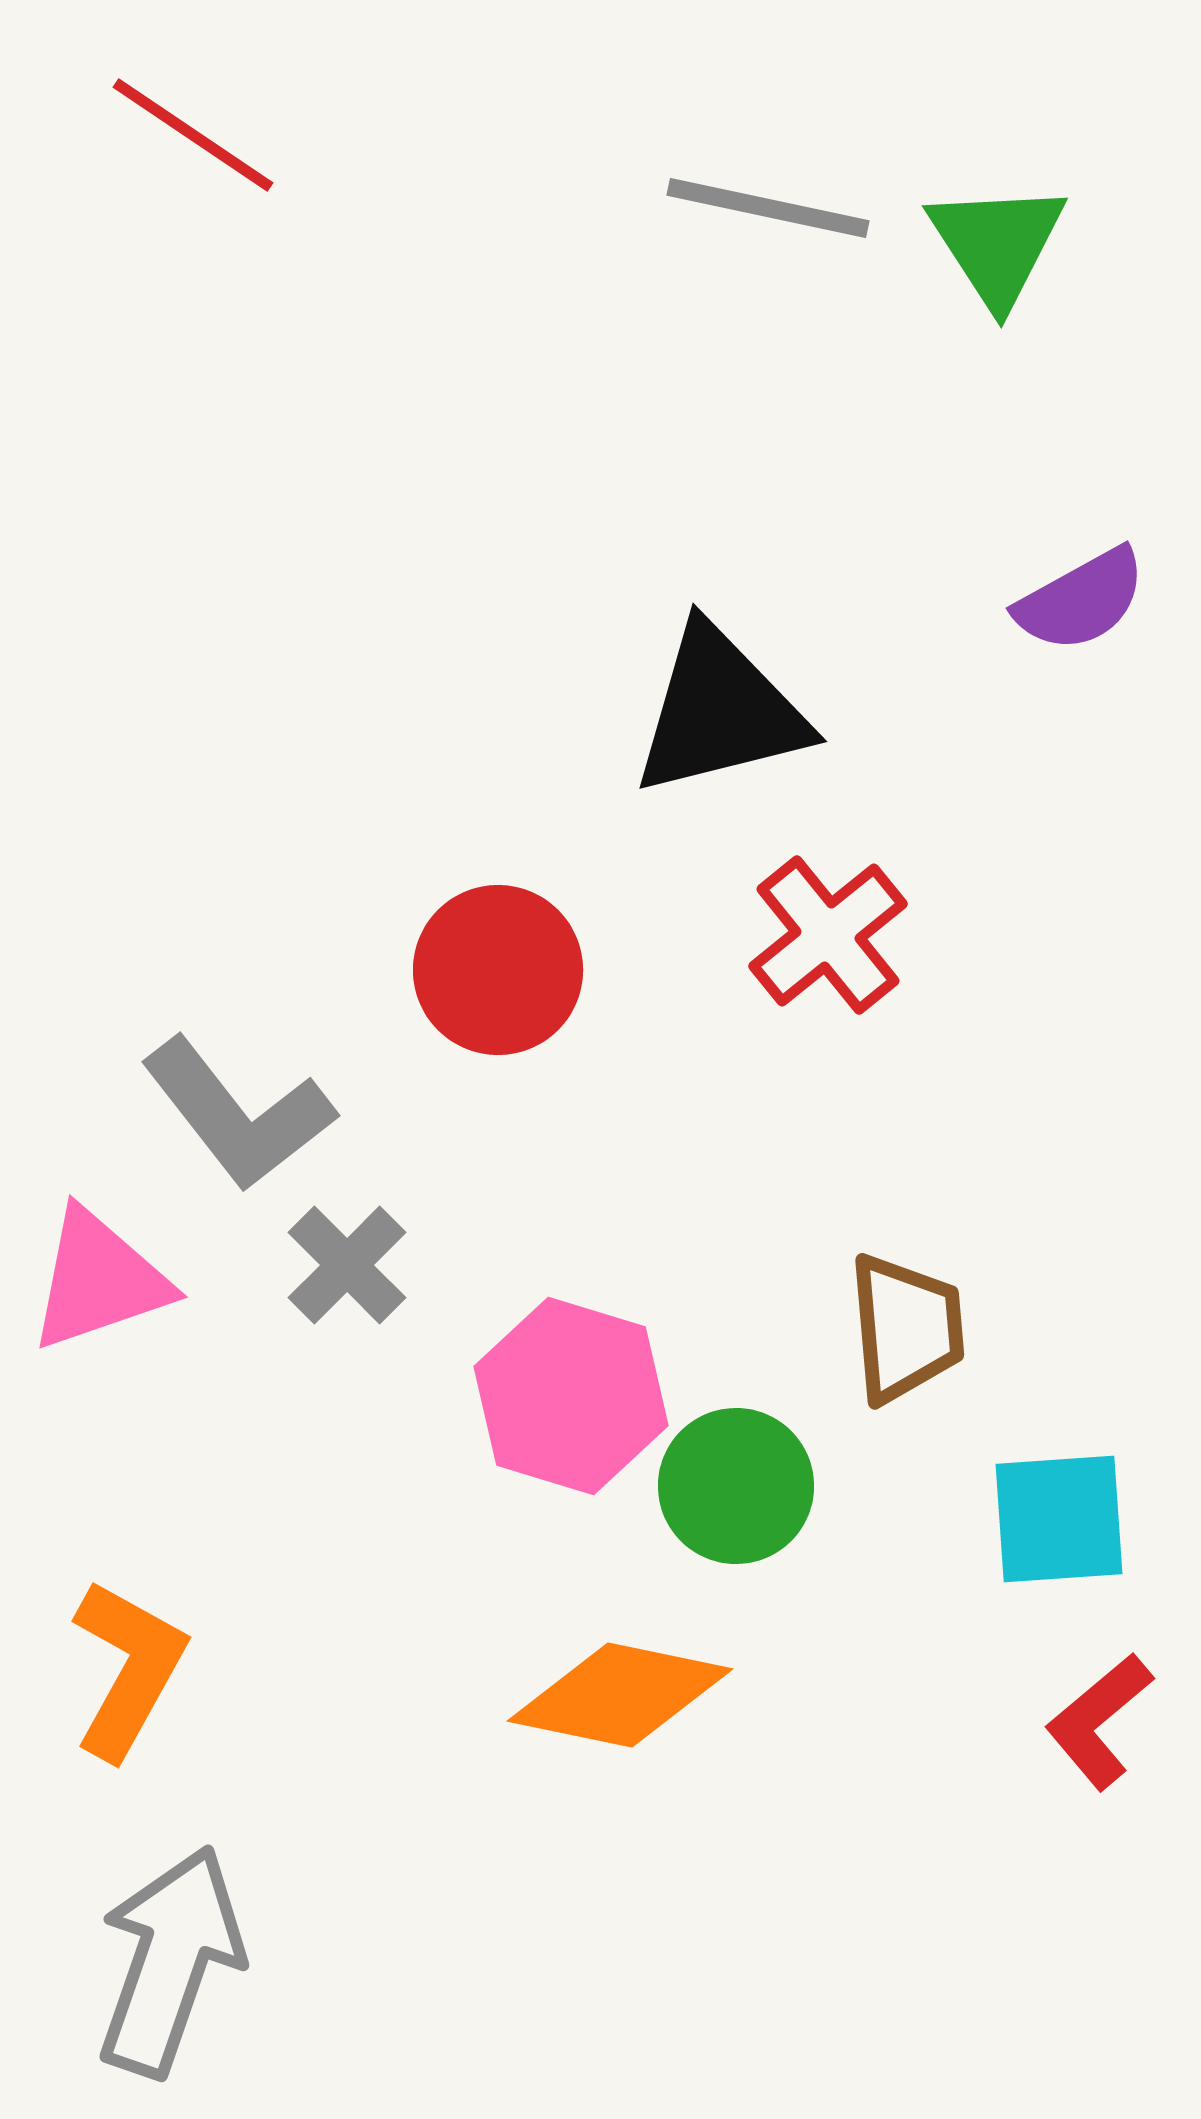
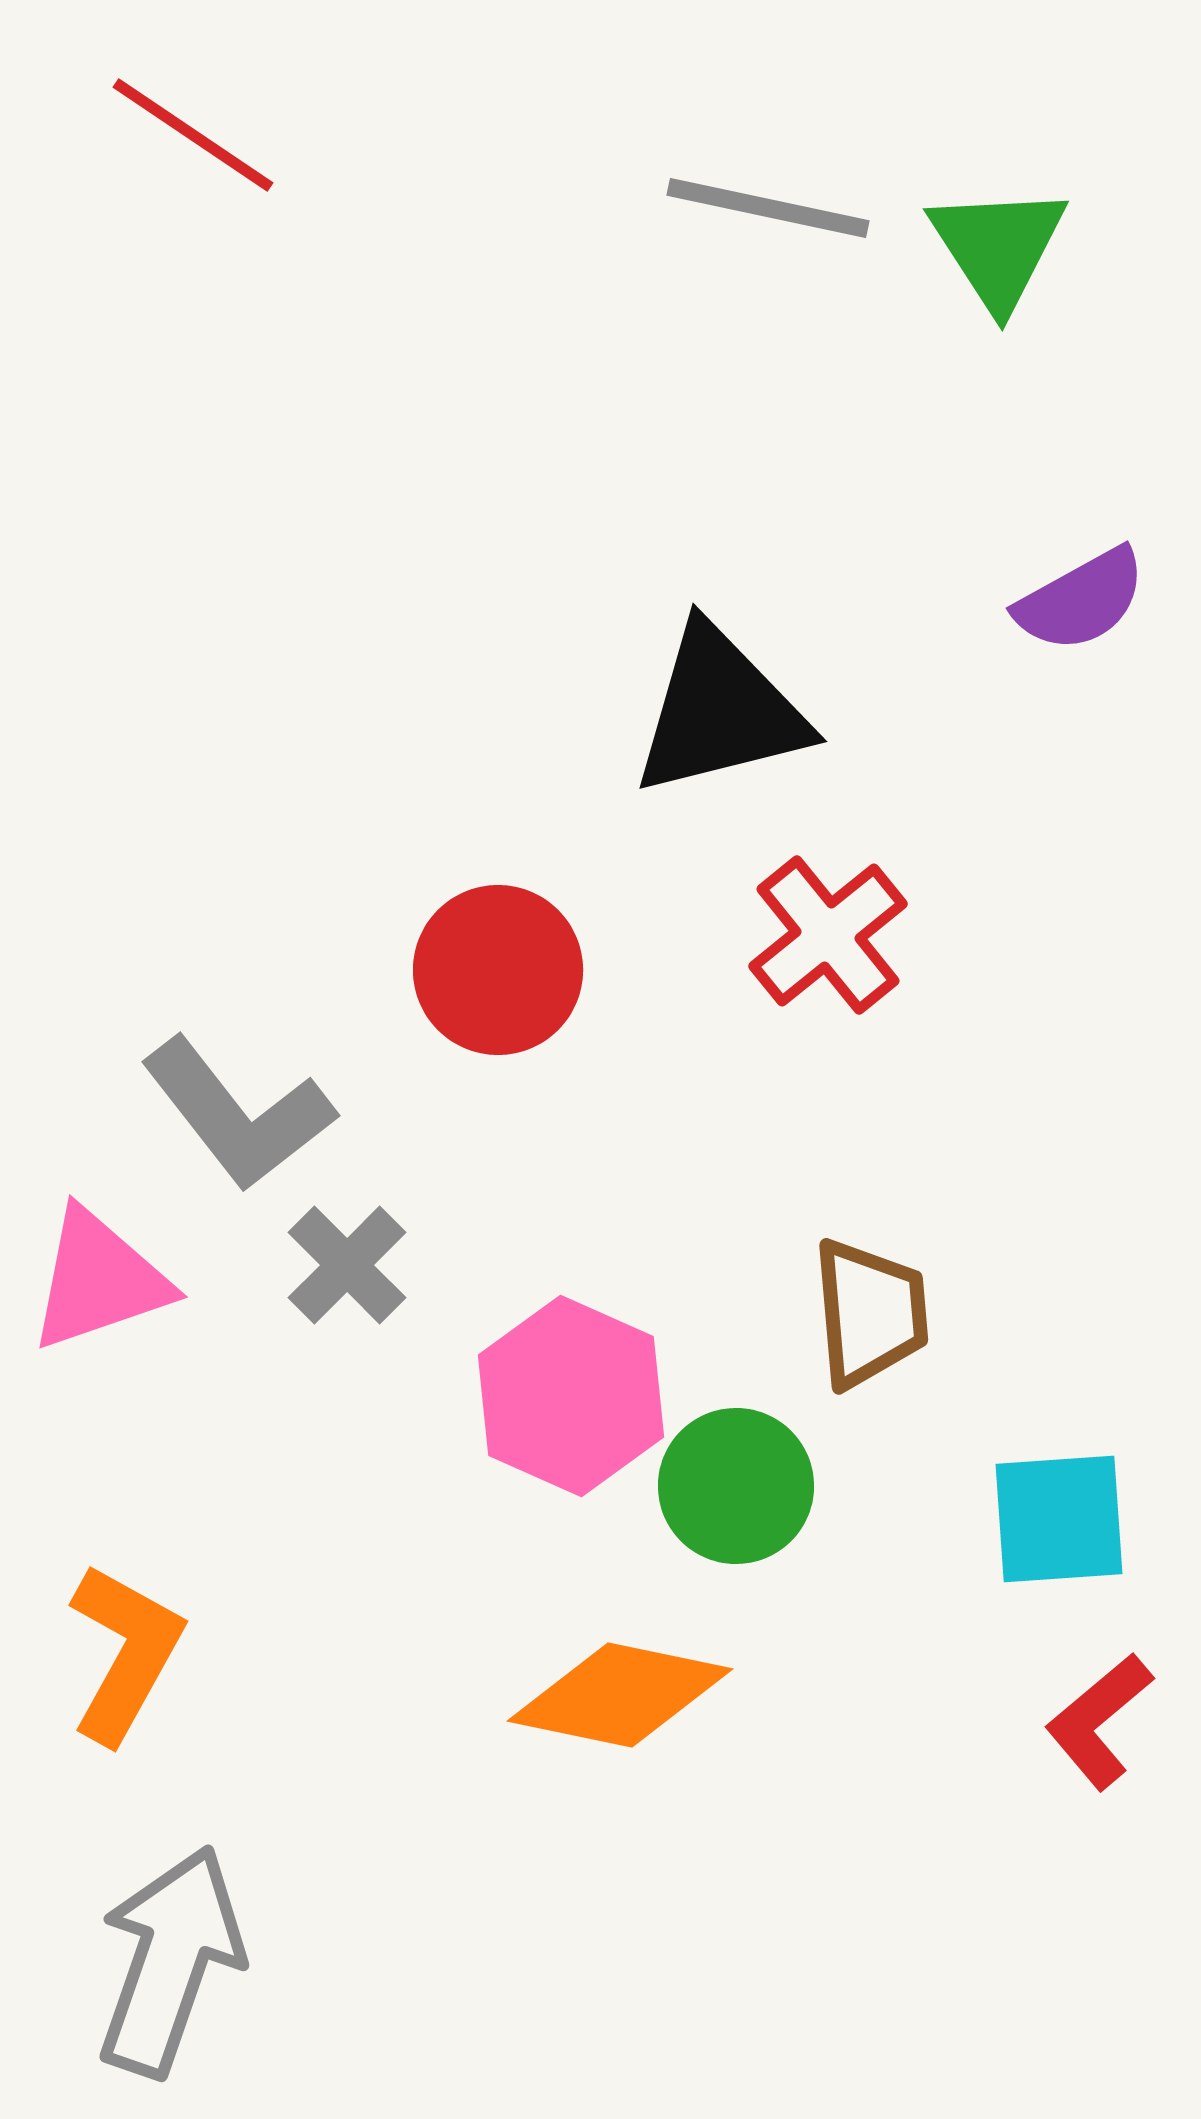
green triangle: moved 1 px right, 3 px down
brown trapezoid: moved 36 px left, 15 px up
pink hexagon: rotated 7 degrees clockwise
orange L-shape: moved 3 px left, 16 px up
